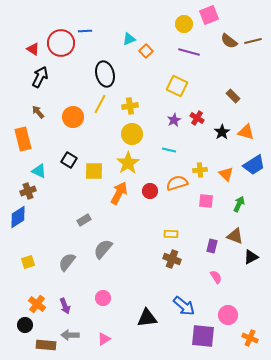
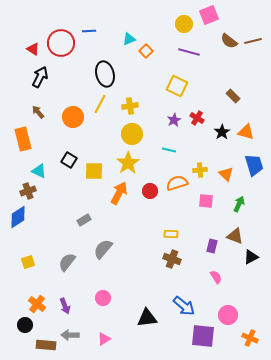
blue line at (85, 31): moved 4 px right
blue trapezoid at (254, 165): rotated 75 degrees counterclockwise
